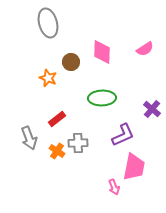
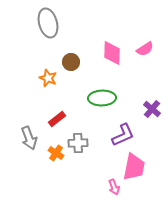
pink diamond: moved 10 px right, 1 px down
orange cross: moved 1 px left, 2 px down
